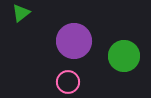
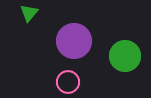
green triangle: moved 8 px right; rotated 12 degrees counterclockwise
green circle: moved 1 px right
